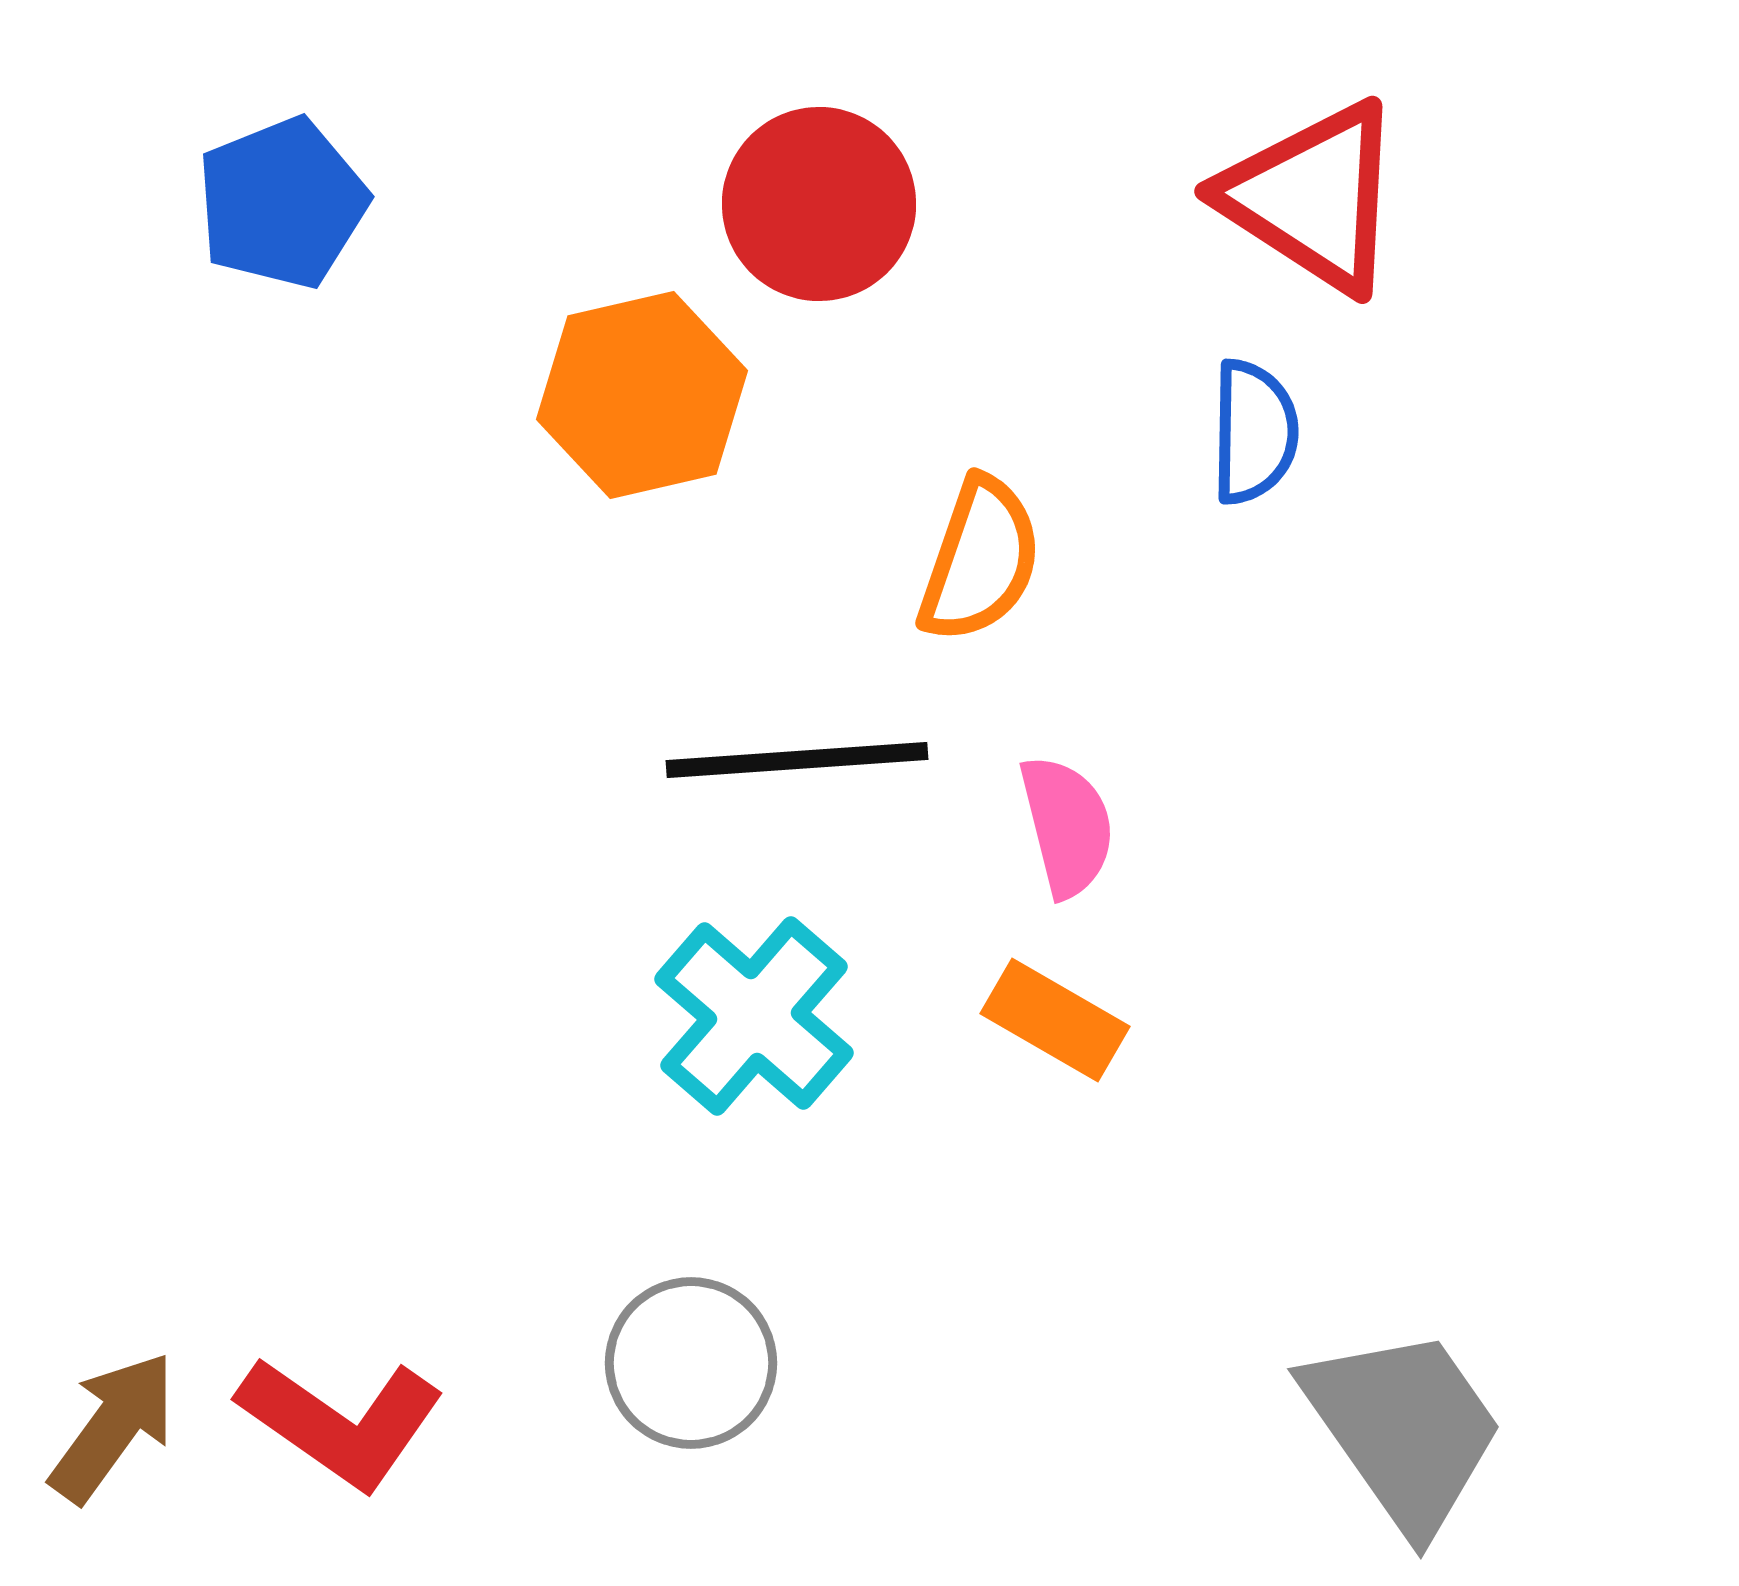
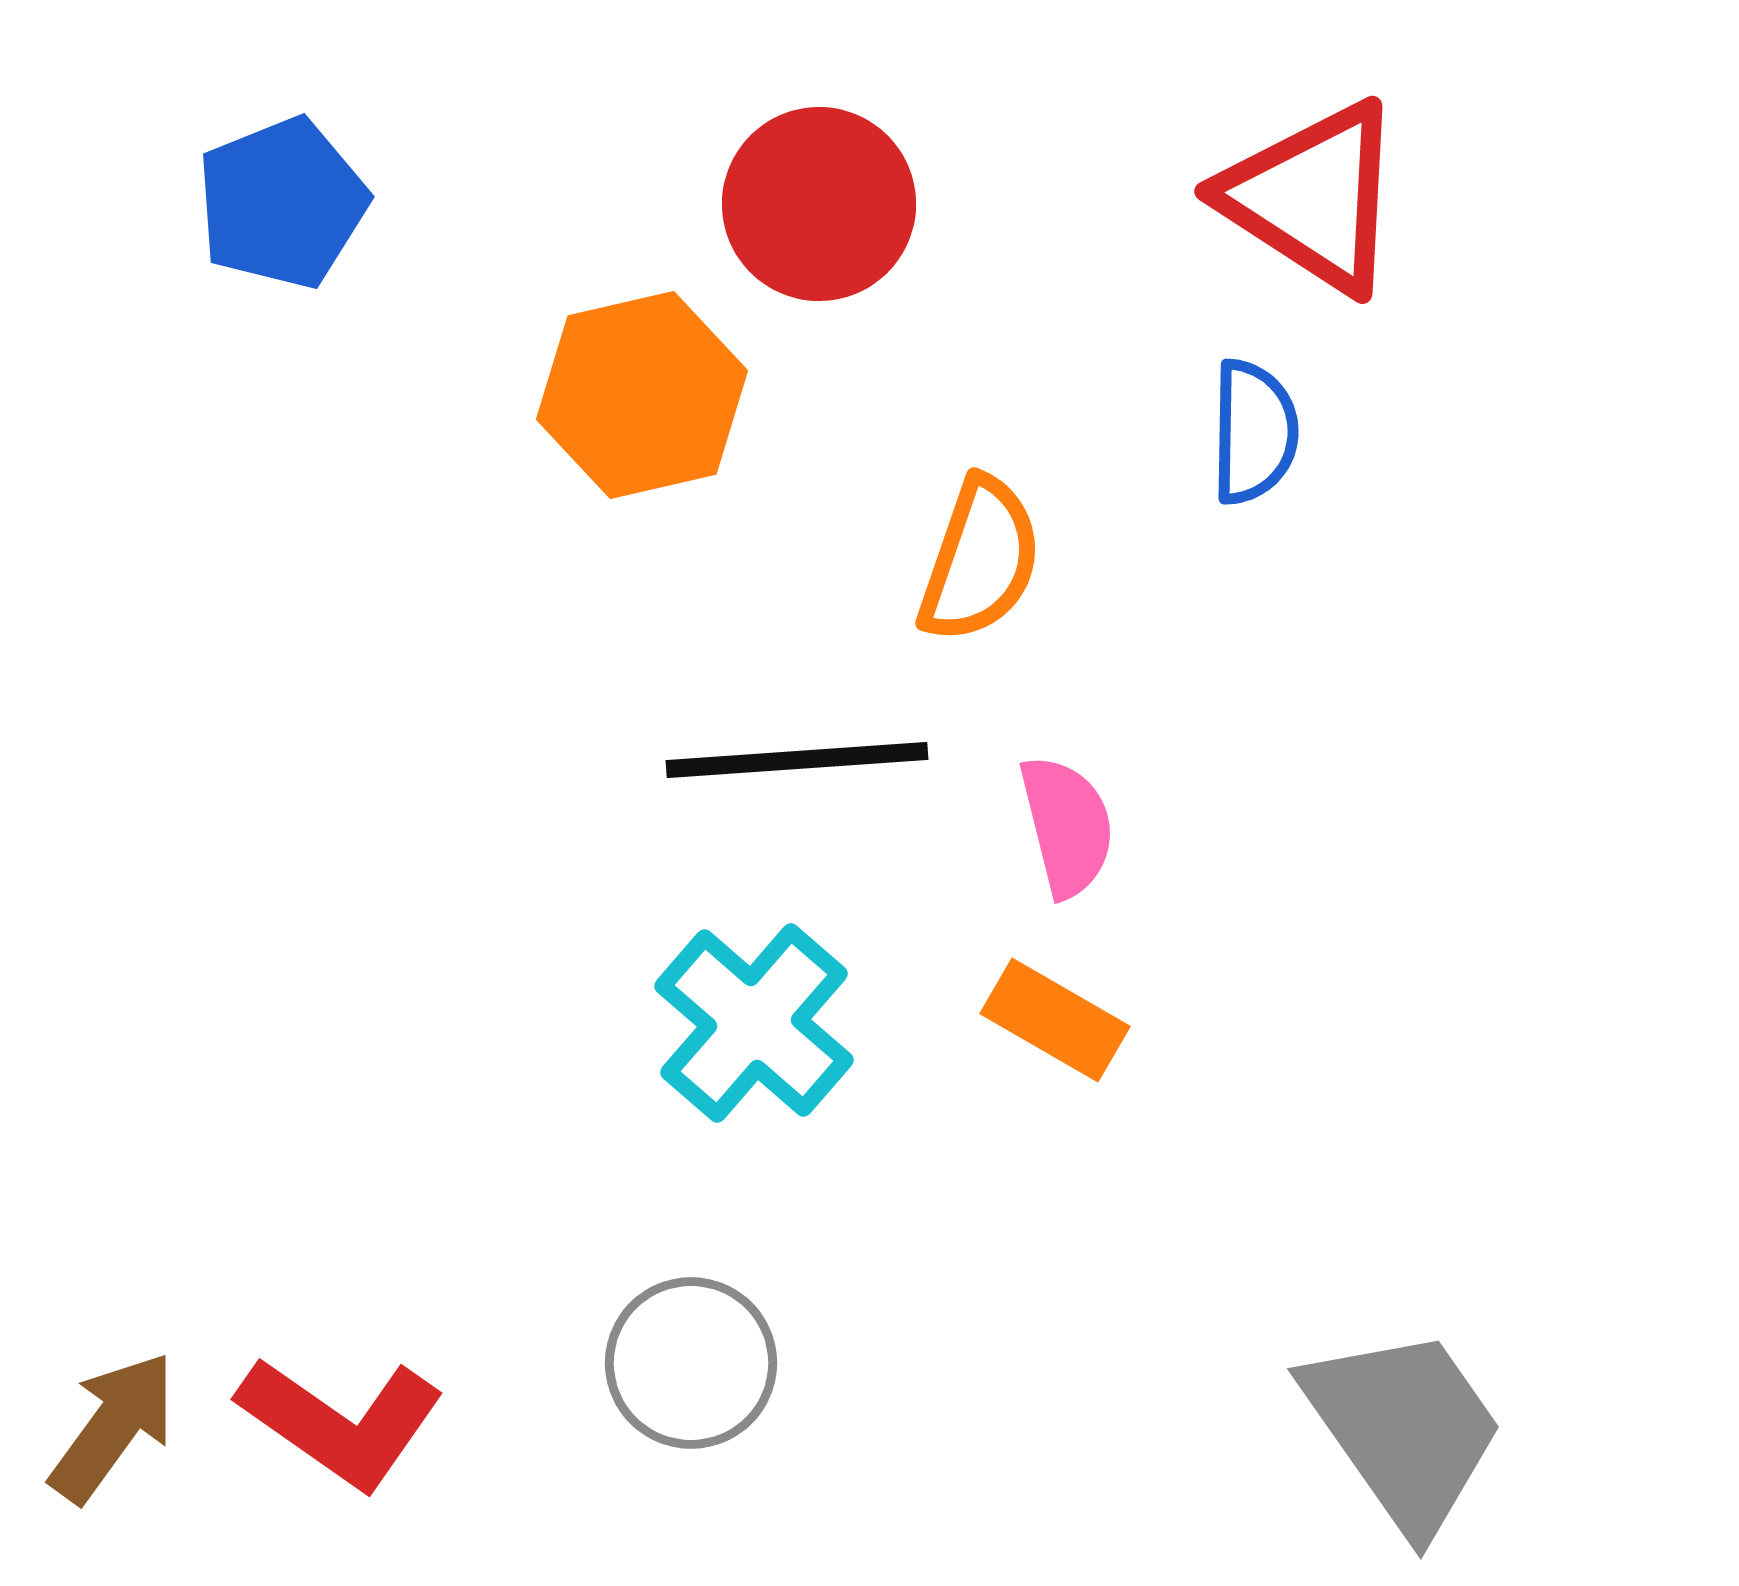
cyan cross: moved 7 px down
